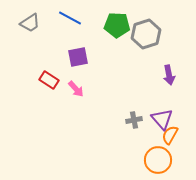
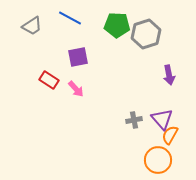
gray trapezoid: moved 2 px right, 3 px down
